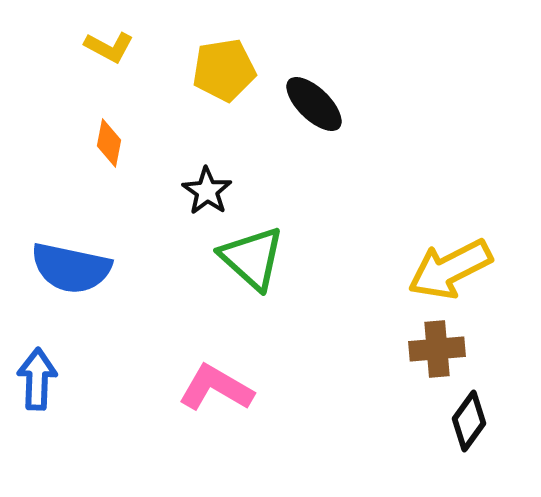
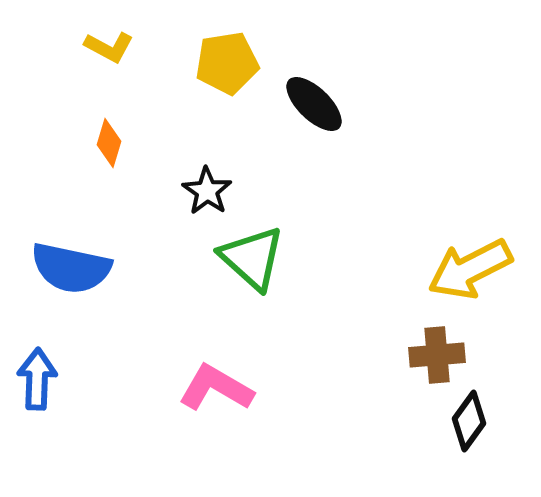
yellow pentagon: moved 3 px right, 7 px up
orange diamond: rotated 6 degrees clockwise
yellow arrow: moved 20 px right
brown cross: moved 6 px down
